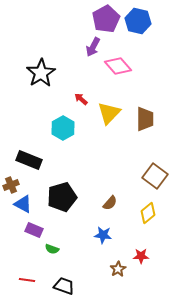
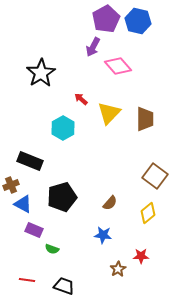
black rectangle: moved 1 px right, 1 px down
